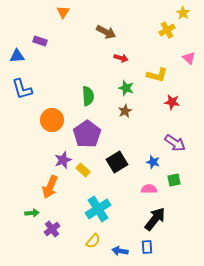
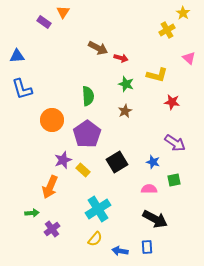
brown arrow: moved 8 px left, 16 px down
purple rectangle: moved 4 px right, 19 px up; rotated 16 degrees clockwise
green star: moved 4 px up
black arrow: rotated 80 degrees clockwise
yellow semicircle: moved 2 px right, 2 px up
